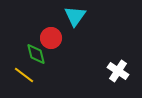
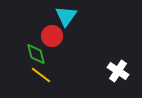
cyan triangle: moved 9 px left
red circle: moved 1 px right, 2 px up
yellow line: moved 17 px right
